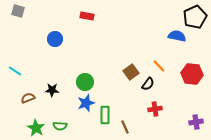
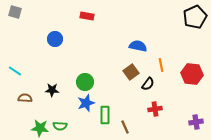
gray square: moved 3 px left, 1 px down
blue semicircle: moved 39 px left, 10 px down
orange line: moved 2 px right, 1 px up; rotated 32 degrees clockwise
brown semicircle: moved 3 px left; rotated 24 degrees clockwise
green star: moved 4 px right; rotated 24 degrees counterclockwise
